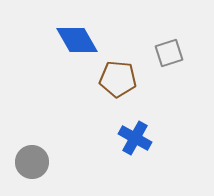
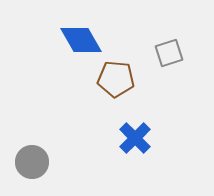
blue diamond: moved 4 px right
brown pentagon: moved 2 px left
blue cross: rotated 16 degrees clockwise
